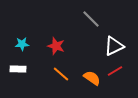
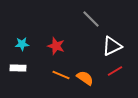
white triangle: moved 2 px left
white rectangle: moved 1 px up
orange line: moved 1 px down; rotated 18 degrees counterclockwise
orange semicircle: moved 7 px left
